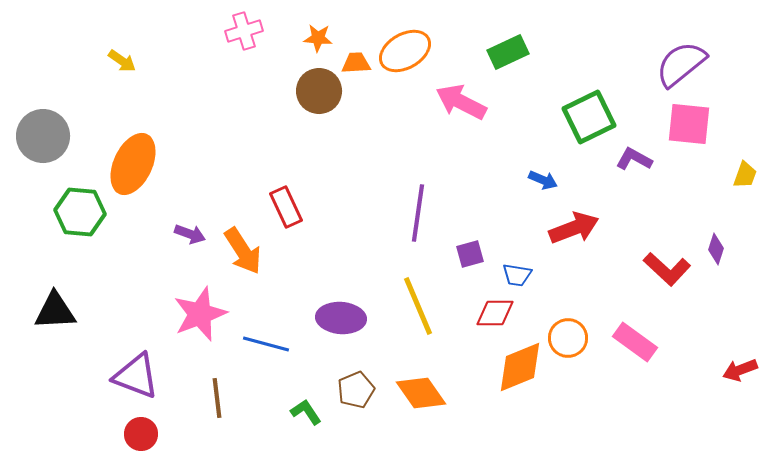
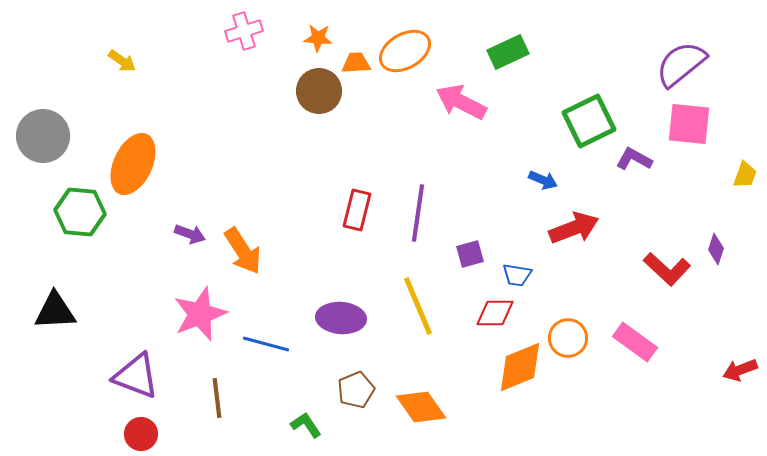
green square at (589, 117): moved 4 px down
red rectangle at (286, 207): moved 71 px right, 3 px down; rotated 39 degrees clockwise
orange diamond at (421, 393): moved 14 px down
green L-shape at (306, 412): moved 13 px down
